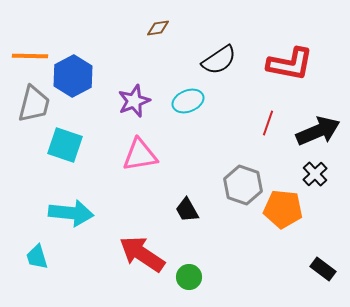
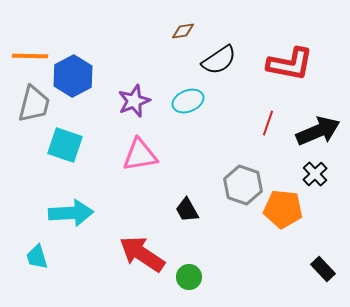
brown diamond: moved 25 px right, 3 px down
cyan arrow: rotated 9 degrees counterclockwise
black rectangle: rotated 10 degrees clockwise
